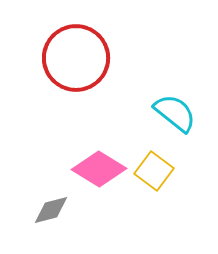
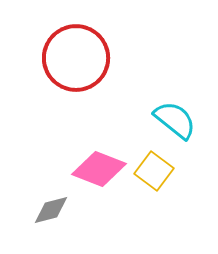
cyan semicircle: moved 7 px down
pink diamond: rotated 10 degrees counterclockwise
